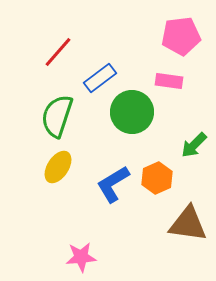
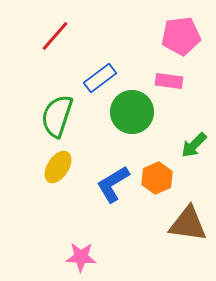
red line: moved 3 px left, 16 px up
pink star: rotated 8 degrees clockwise
